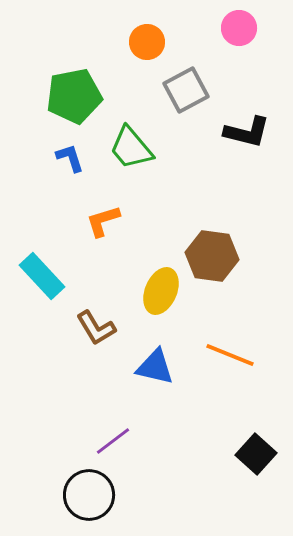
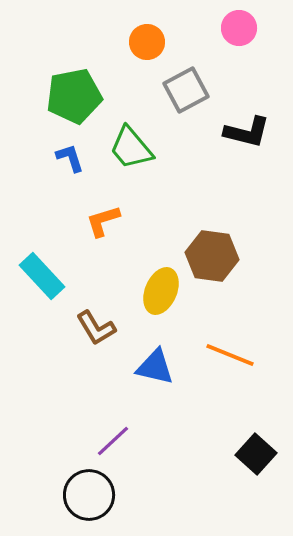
purple line: rotated 6 degrees counterclockwise
